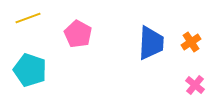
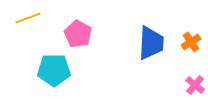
cyan pentagon: moved 24 px right; rotated 20 degrees counterclockwise
